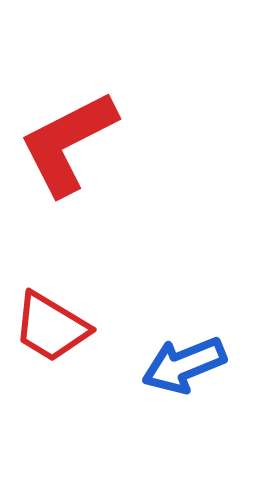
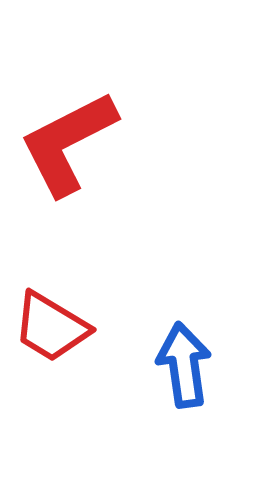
blue arrow: rotated 104 degrees clockwise
